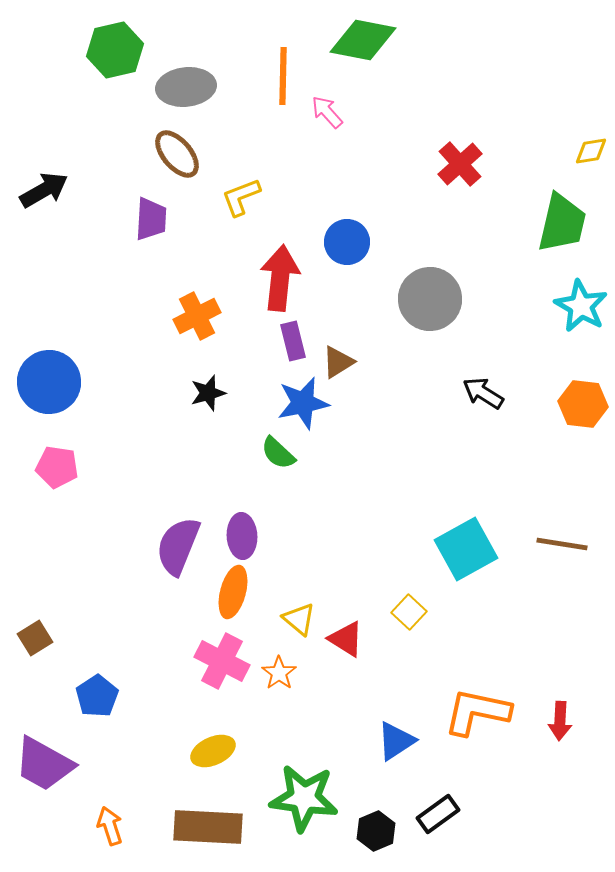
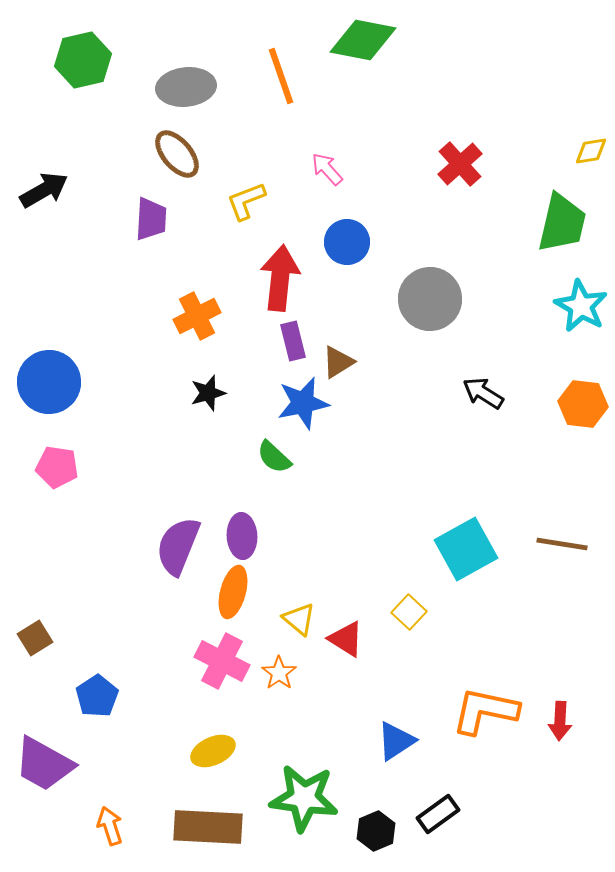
green hexagon at (115, 50): moved 32 px left, 10 px down
orange line at (283, 76): moved 2 px left; rotated 20 degrees counterclockwise
pink arrow at (327, 112): moved 57 px down
yellow L-shape at (241, 197): moved 5 px right, 4 px down
green semicircle at (278, 453): moved 4 px left, 4 px down
orange L-shape at (477, 712): moved 8 px right, 1 px up
